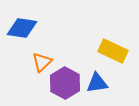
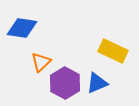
orange triangle: moved 1 px left
blue triangle: rotated 15 degrees counterclockwise
